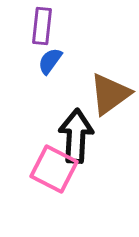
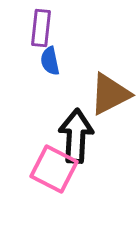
purple rectangle: moved 1 px left, 2 px down
blue semicircle: rotated 48 degrees counterclockwise
brown triangle: rotated 9 degrees clockwise
